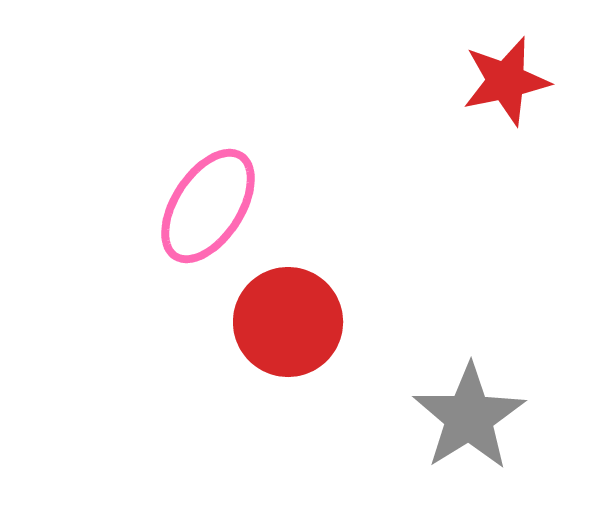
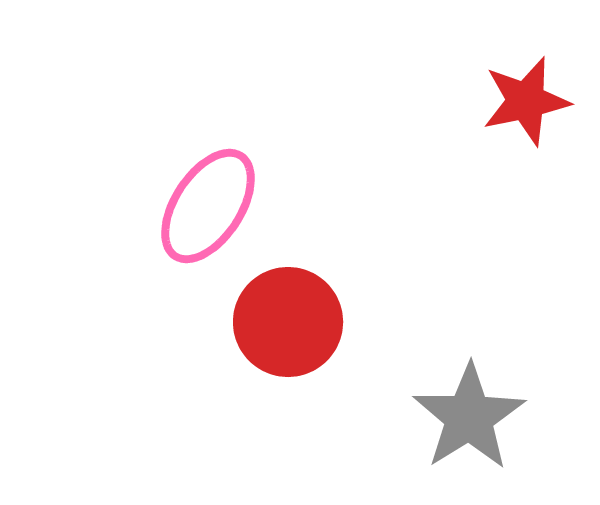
red star: moved 20 px right, 20 px down
